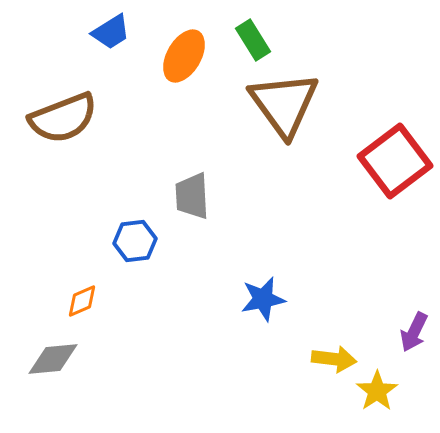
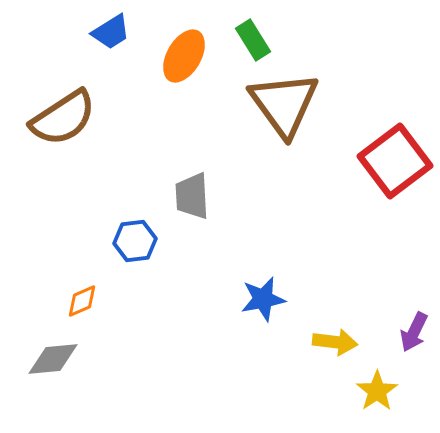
brown semicircle: rotated 12 degrees counterclockwise
yellow arrow: moved 1 px right, 17 px up
